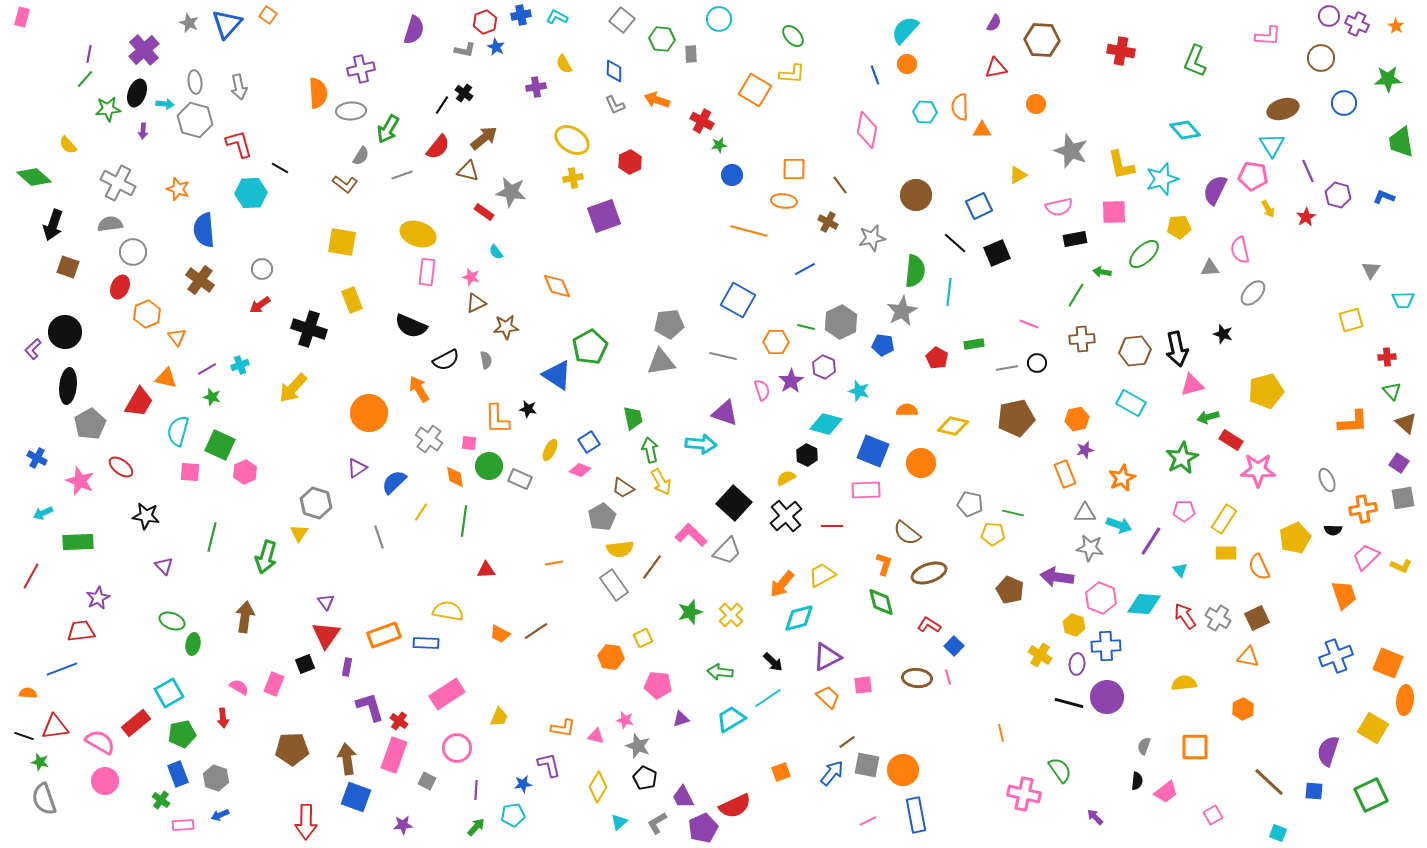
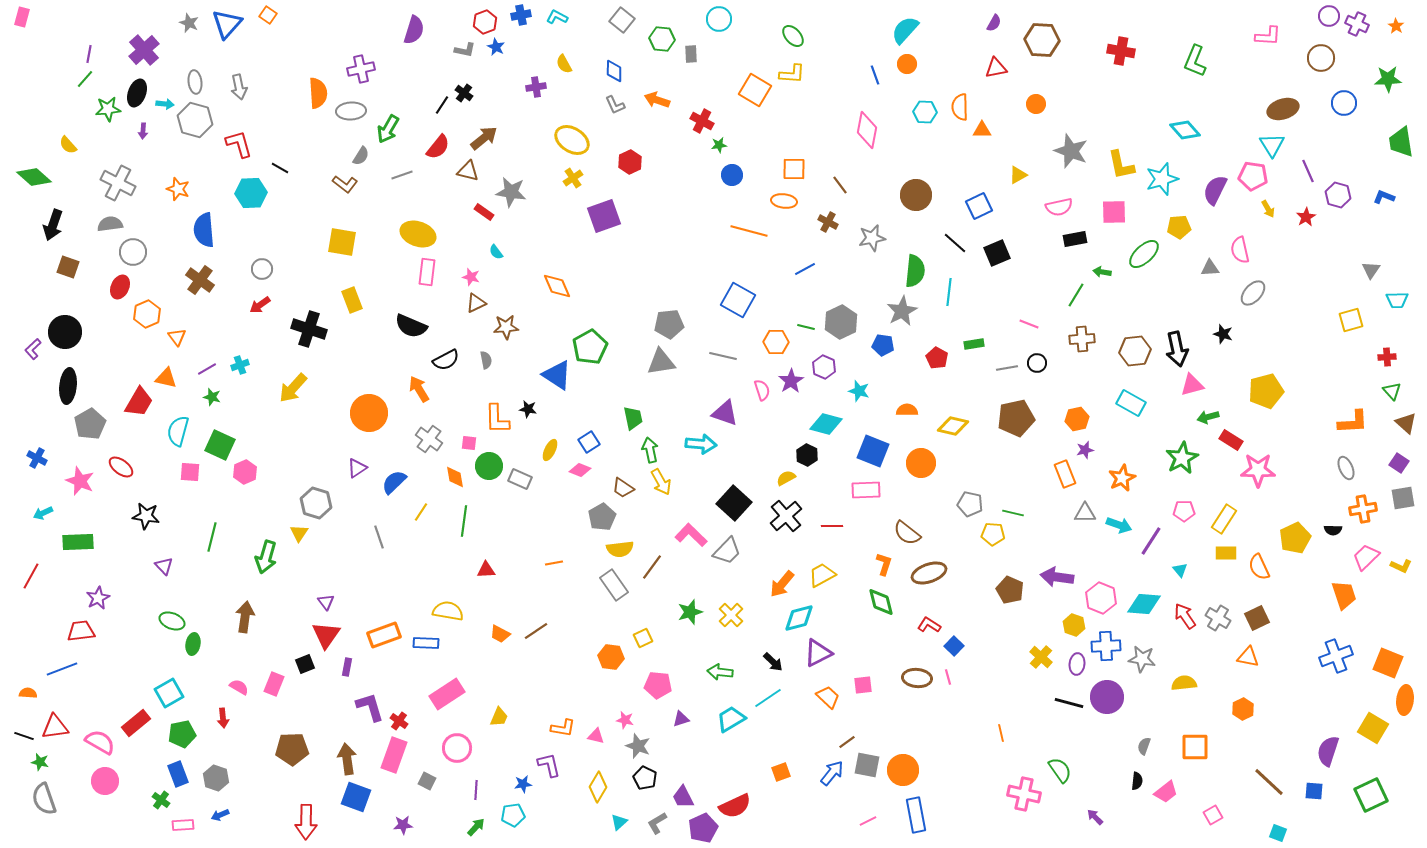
yellow cross at (573, 178): rotated 24 degrees counterclockwise
cyan trapezoid at (1403, 300): moved 6 px left
gray ellipse at (1327, 480): moved 19 px right, 12 px up
gray star at (1090, 548): moved 52 px right, 111 px down
yellow cross at (1040, 655): moved 1 px right, 2 px down; rotated 10 degrees clockwise
purple triangle at (827, 657): moved 9 px left, 4 px up
